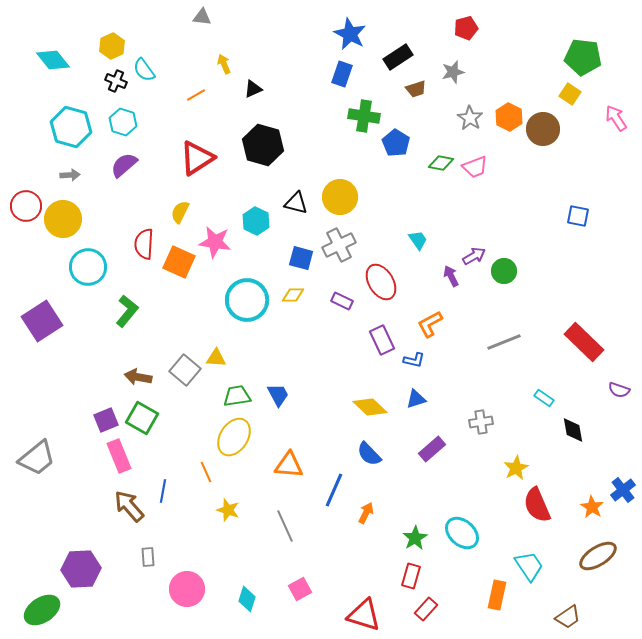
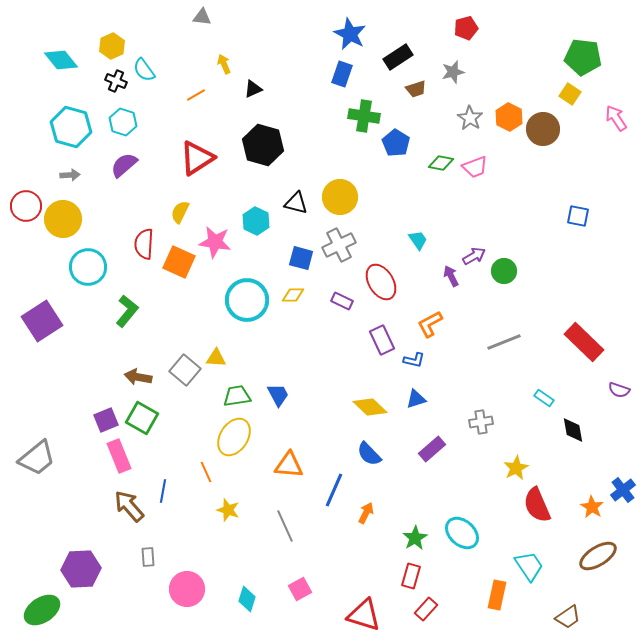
cyan diamond at (53, 60): moved 8 px right
